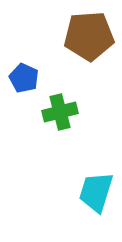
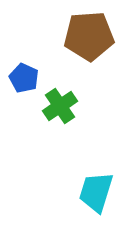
green cross: moved 6 px up; rotated 20 degrees counterclockwise
